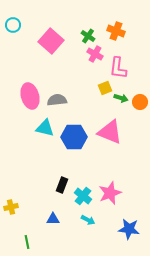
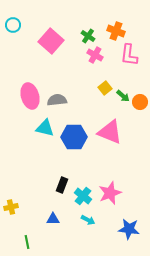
pink cross: moved 1 px down
pink L-shape: moved 11 px right, 13 px up
yellow square: rotated 16 degrees counterclockwise
green arrow: moved 2 px right, 2 px up; rotated 24 degrees clockwise
